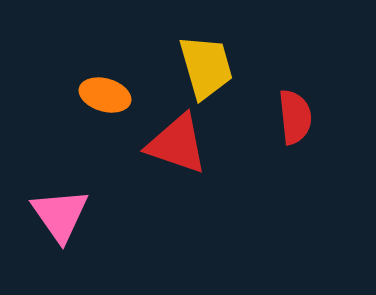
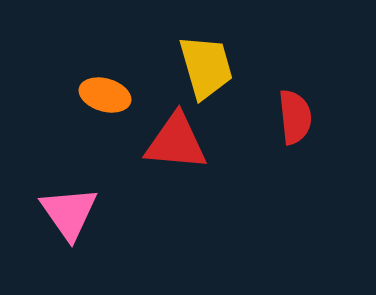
red triangle: moved 1 px left, 2 px up; rotated 14 degrees counterclockwise
pink triangle: moved 9 px right, 2 px up
